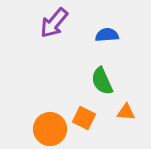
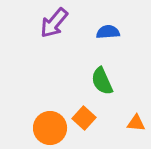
blue semicircle: moved 1 px right, 3 px up
orange triangle: moved 10 px right, 11 px down
orange square: rotated 15 degrees clockwise
orange circle: moved 1 px up
